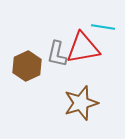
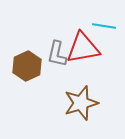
cyan line: moved 1 px right, 1 px up
